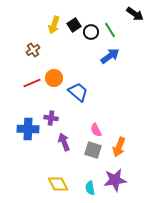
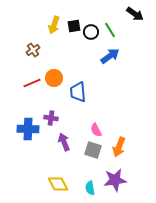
black square: moved 1 px down; rotated 24 degrees clockwise
blue trapezoid: rotated 135 degrees counterclockwise
